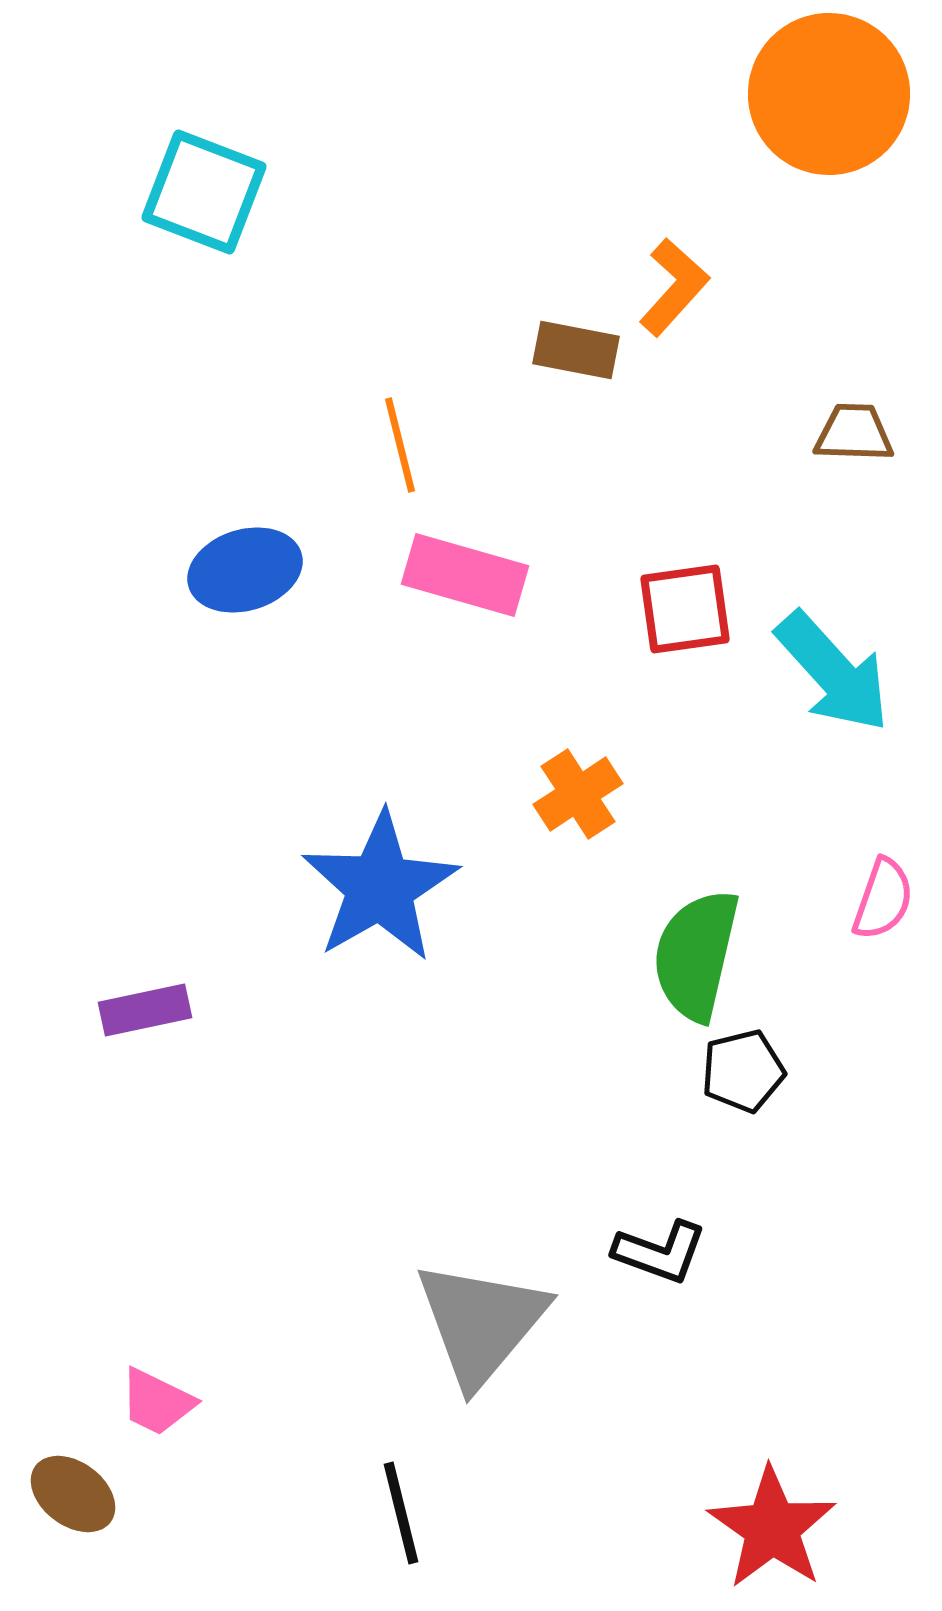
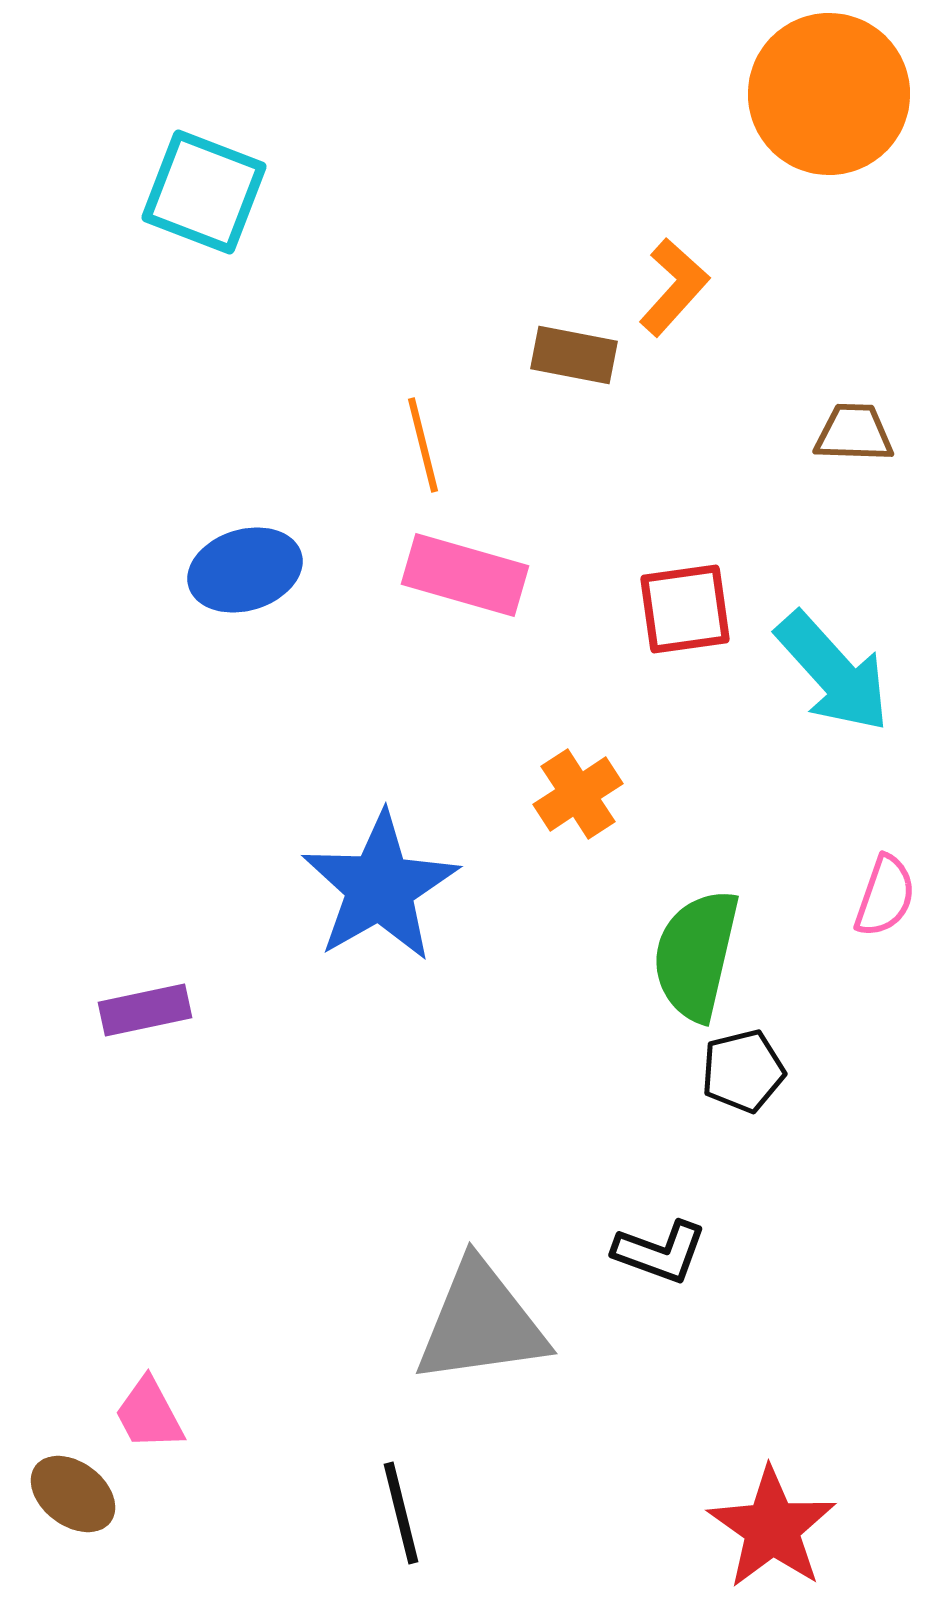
brown rectangle: moved 2 px left, 5 px down
orange line: moved 23 px right
pink semicircle: moved 2 px right, 3 px up
gray triangle: rotated 42 degrees clockwise
pink trapezoid: moved 8 px left, 12 px down; rotated 36 degrees clockwise
